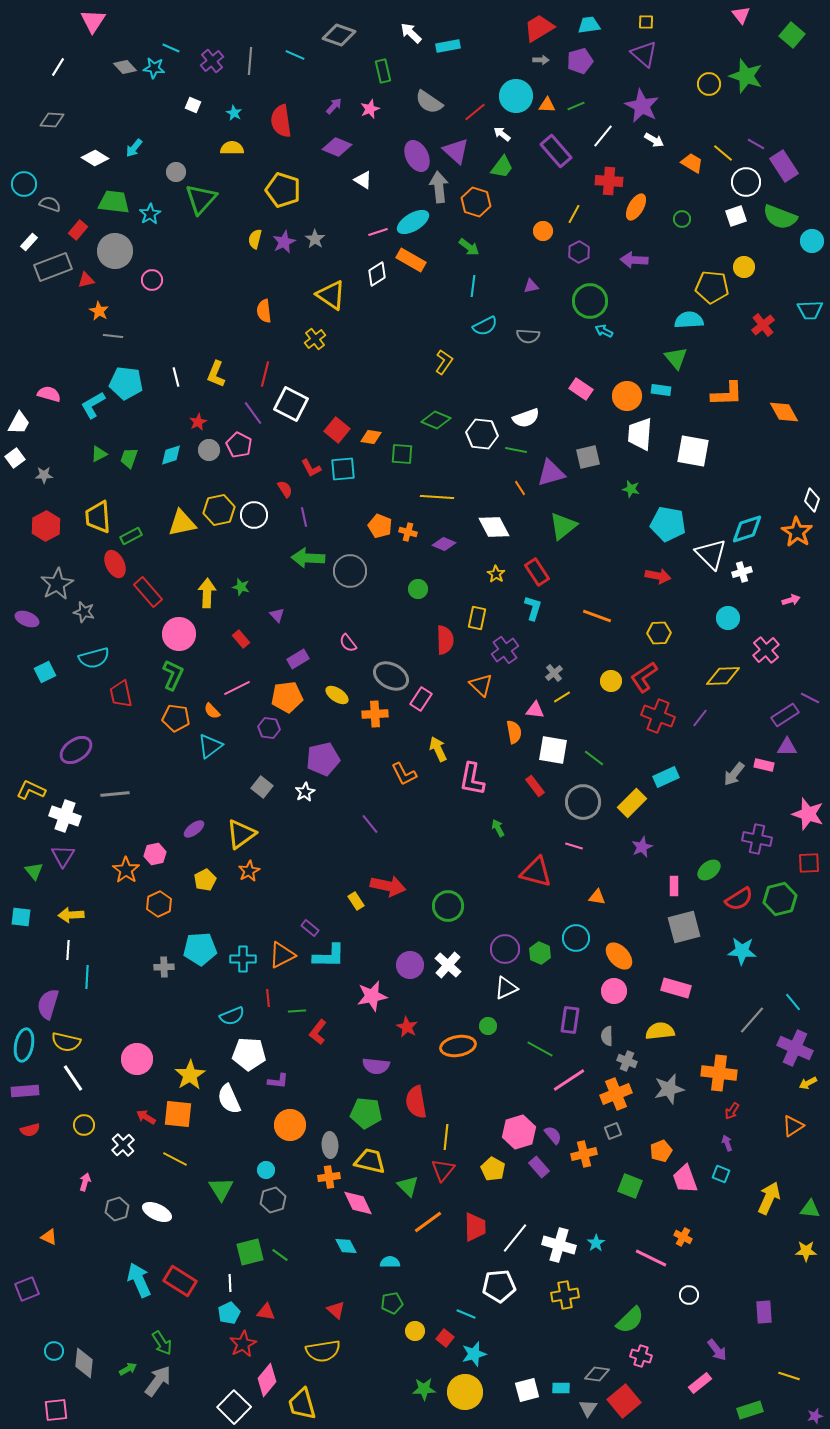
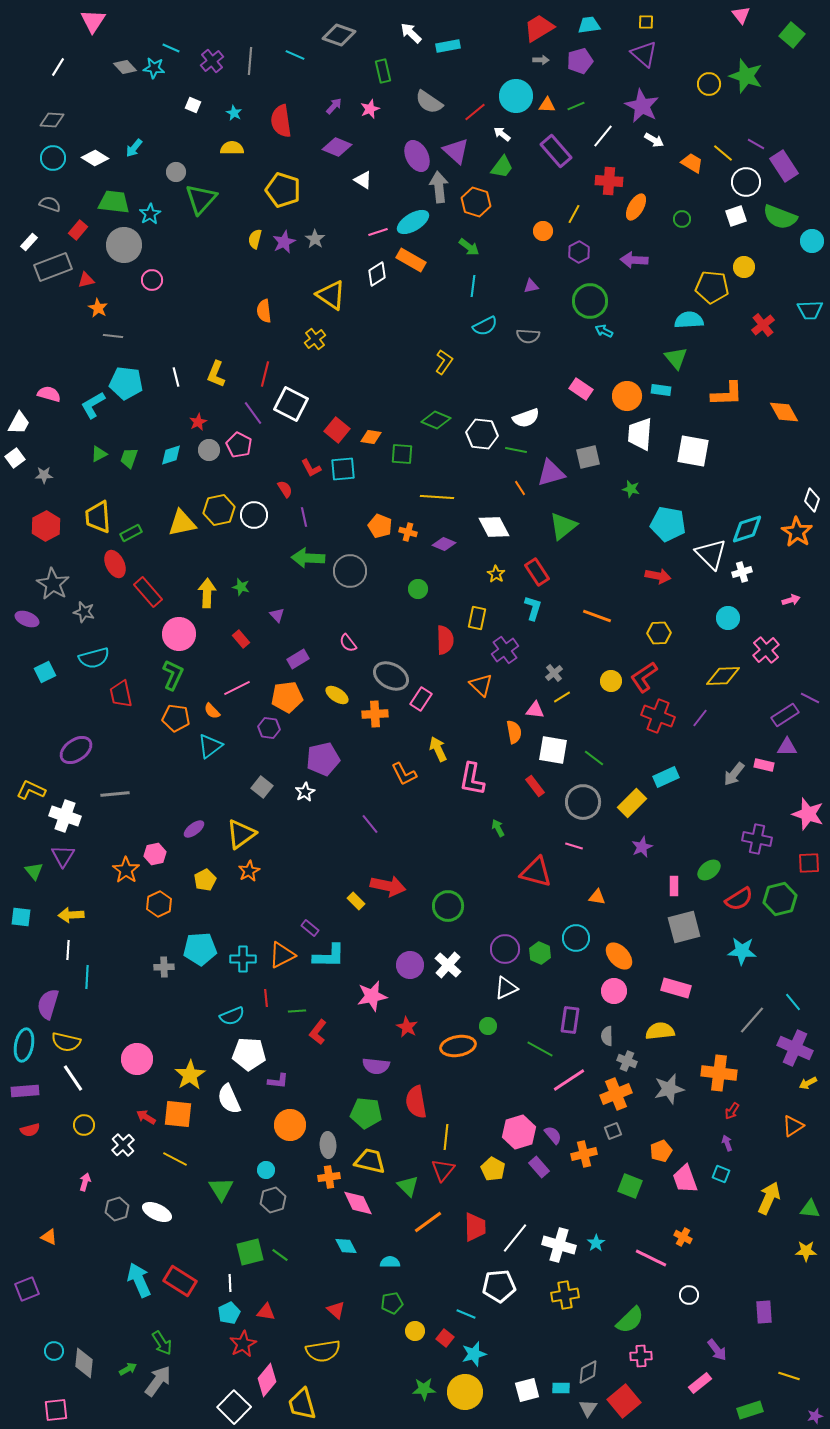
cyan circle at (24, 184): moved 29 px right, 26 px up
gray circle at (115, 251): moved 9 px right, 6 px up
orange star at (99, 311): moved 1 px left, 3 px up
green rectangle at (131, 536): moved 3 px up
gray star at (57, 584): moved 4 px left; rotated 12 degrees counterclockwise
yellow rectangle at (356, 901): rotated 12 degrees counterclockwise
red line at (268, 998): moved 2 px left
gray ellipse at (330, 1145): moved 2 px left
pink cross at (641, 1356): rotated 20 degrees counterclockwise
gray diamond at (597, 1374): moved 9 px left, 2 px up; rotated 35 degrees counterclockwise
